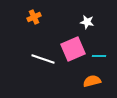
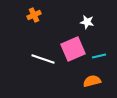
orange cross: moved 2 px up
cyan line: rotated 16 degrees counterclockwise
